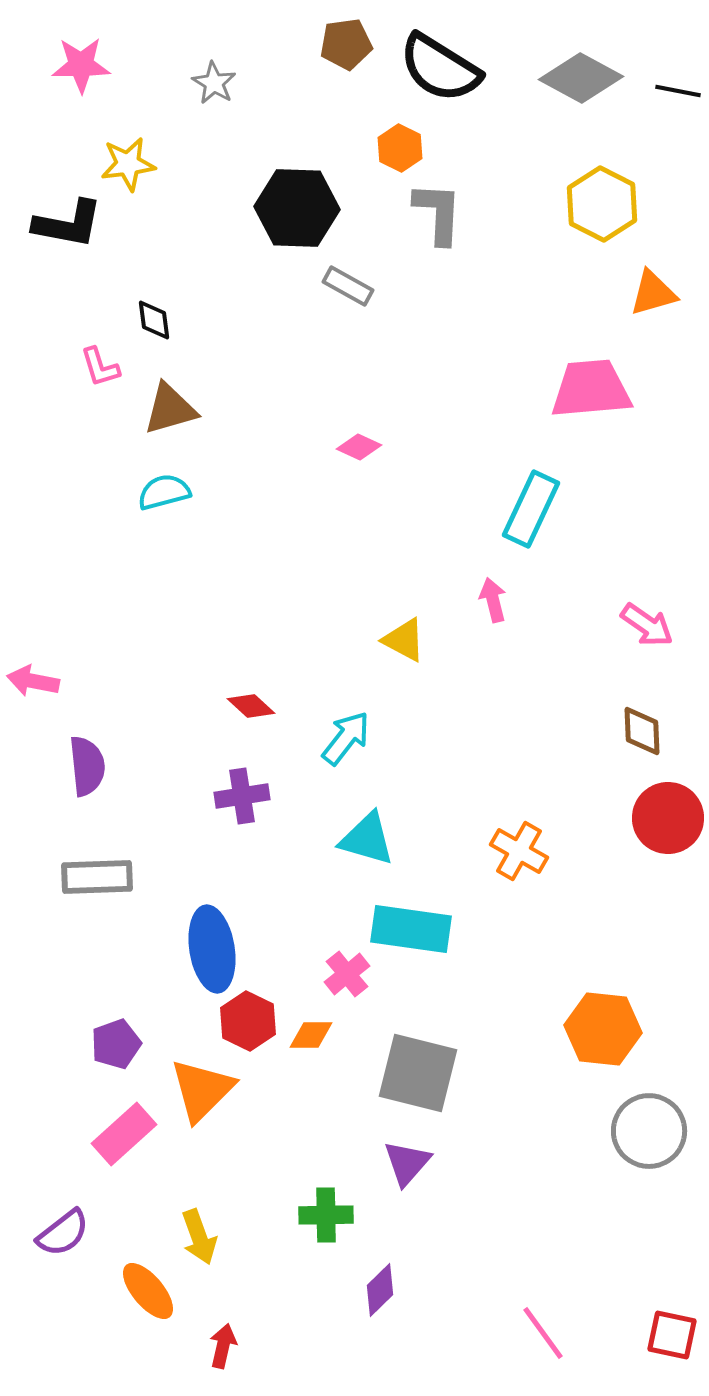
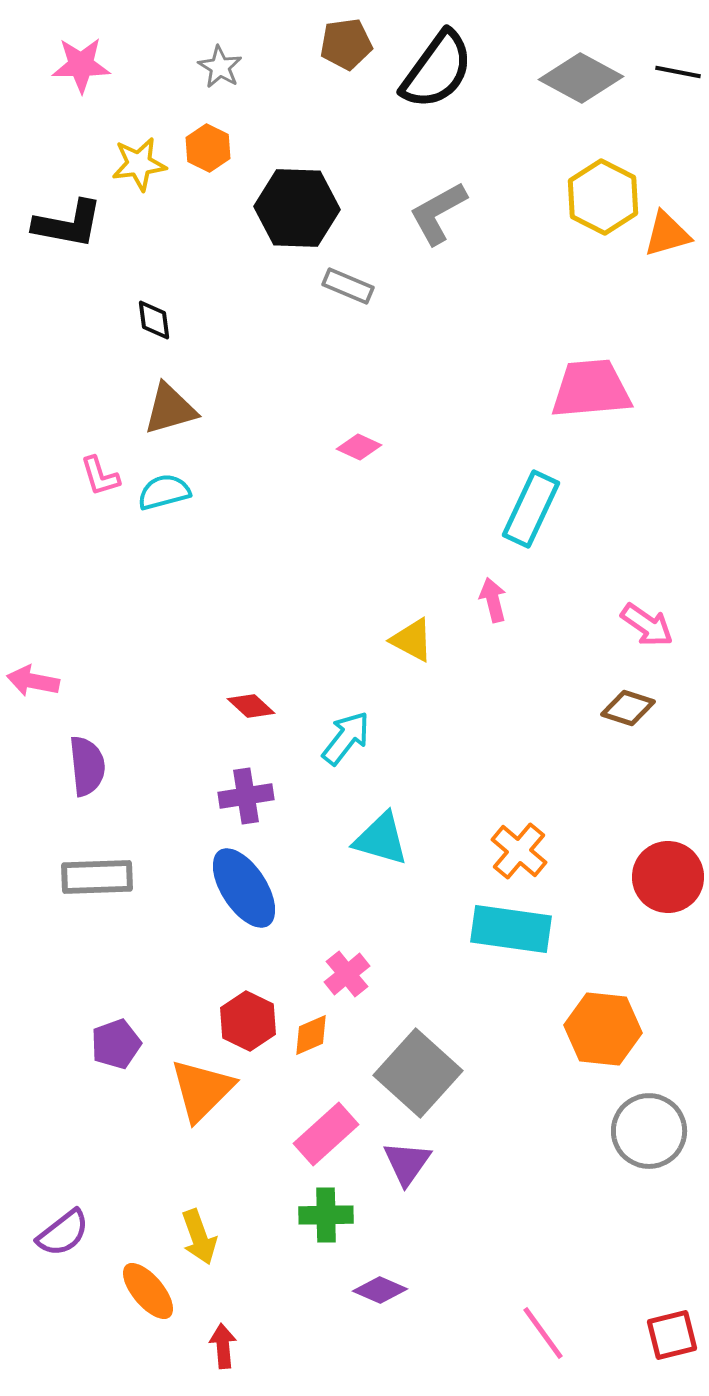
black semicircle at (440, 68): moved 3 px left, 2 px down; rotated 86 degrees counterclockwise
gray star at (214, 83): moved 6 px right, 16 px up
black line at (678, 91): moved 19 px up
orange hexagon at (400, 148): moved 192 px left
yellow star at (128, 164): moved 11 px right
yellow hexagon at (602, 204): moved 1 px right, 7 px up
gray L-shape at (438, 213): rotated 122 degrees counterclockwise
gray rectangle at (348, 286): rotated 6 degrees counterclockwise
orange triangle at (653, 293): moved 14 px right, 59 px up
pink L-shape at (100, 367): moved 109 px down
yellow triangle at (404, 640): moved 8 px right
brown diamond at (642, 731): moved 14 px left, 23 px up; rotated 70 degrees counterclockwise
purple cross at (242, 796): moved 4 px right
red circle at (668, 818): moved 59 px down
cyan triangle at (367, 839): moved 14 px right
orange cross at (519, 851): rotated 10 degrees clockwise
cyan rectangle at (411, 929): moved 100 px right
blue ellipse at (212, 949): moved 32 px right, 61 px up; rotated 24 degrees counterclockwise
orange diamond at (311, 1035): rotated 24 degrees counterclockwise
gray square at (418, 1073): rotated 28 degrees clockwise
pink rectangle at (124, 1134): moved 202 px right
purple triangle at (407, 1163): rotated 6 degrees counterclockwise
purple diamond at (380, 1290): rotated 68 degrees clockwise
red square at (672, 1335): rotated 26 degrees counterclockwise
red arrow at (223, 1346): rotated 18 degrees counterclockwise
